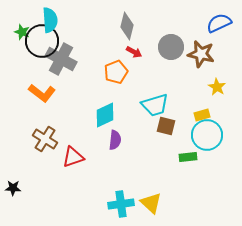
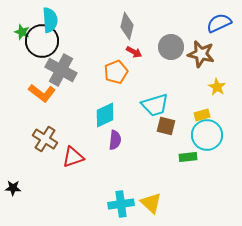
gray cross: moved 11 px down
